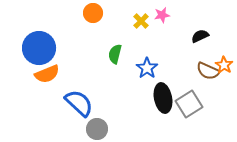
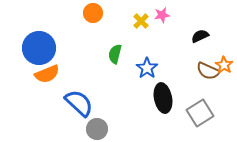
gray square: moved 11 px right, 9 px down
